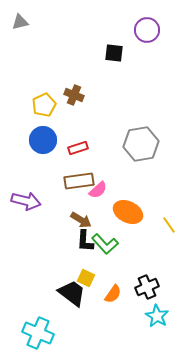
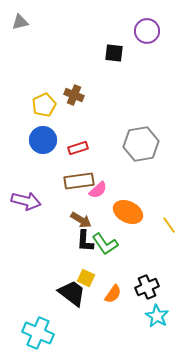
purple circle: moved 1 px down
green L-shape: rotated 8 degrees clockwise
